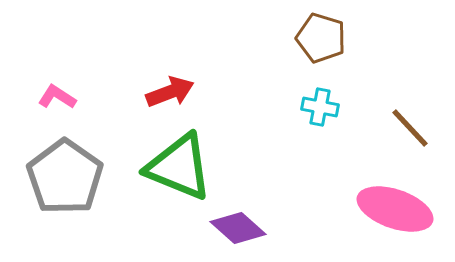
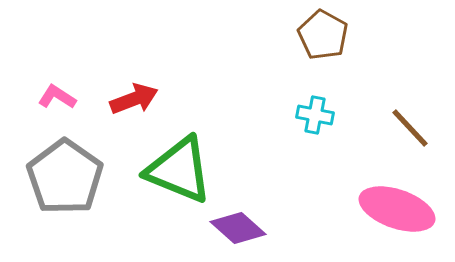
brown pentagon: moved 2 px right, 3 px up; rotated 12 degrees clockwise
red arrow: moved 36 px left, 7 px down
cyan cross: moved 5 px left, 8 px down
green triangle: moved 3 px down
pink ellipse: moved 2 px right
